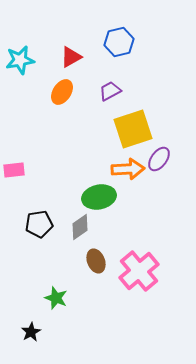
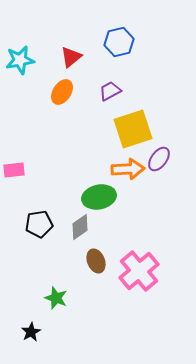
red triangle: rotated 10 degrees counterclockwise
